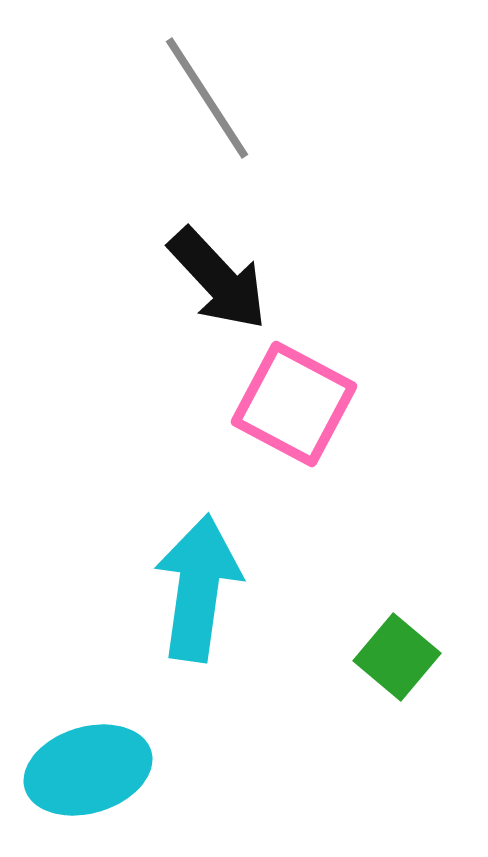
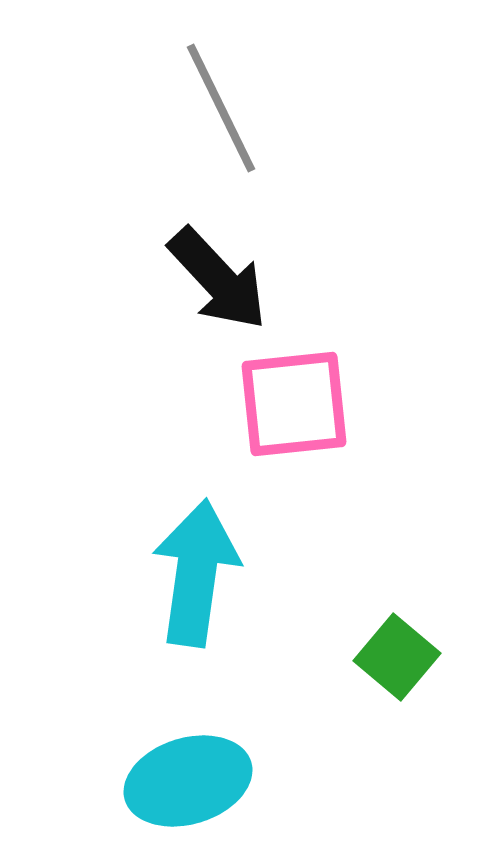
gray line: moved 14 px right, 10 px down; rotated 7 degrees clockwise
pink square: rotated 34 degrees counterclockwise
cyan arrow: moved 2 px left, 15 px up
cyan ellipse: moved 100 px right, 11 px down
